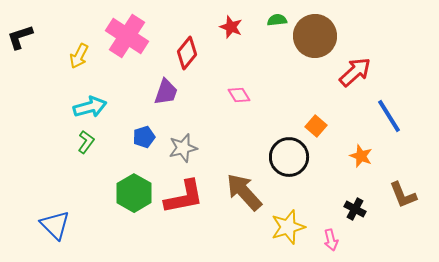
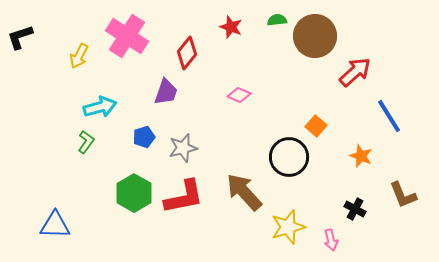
pink diamond: rotated 35 degrees counterclockwise
cyan arrow: moved 10 px right
blue triangle: rotated 44 degrees counterclockwise
